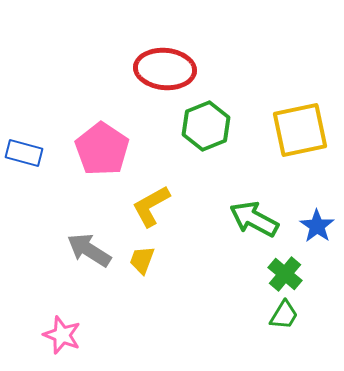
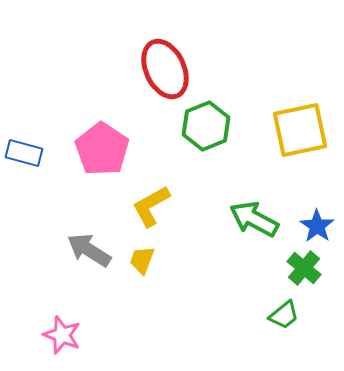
red ellipse: rotated 60 degrees clockwise
green cross: moved 19 px right, 6 px up
green trapezoid: rotated 20 degrees clockwise
